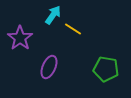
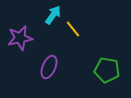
yellow line: rotated 18 degrees clockwise
purple star: rotated 25 degrees clockwise
green pentagon: moved 1 px right, 1 px down
